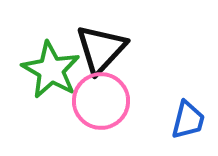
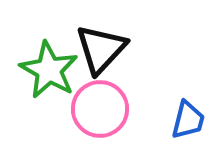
green star: moved 2 px left
pink circle: moved 1 px left, 8 px down
